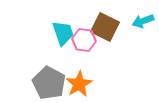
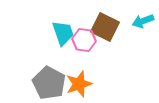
orange star: rotated 12 degrees clockwise
